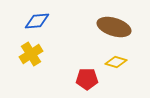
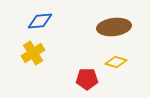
blue diamond: moved 3 px right
brown ellipse: rotated 24 degrees counterclockwise
yellow cross: moved 2 px right, 1 px up
